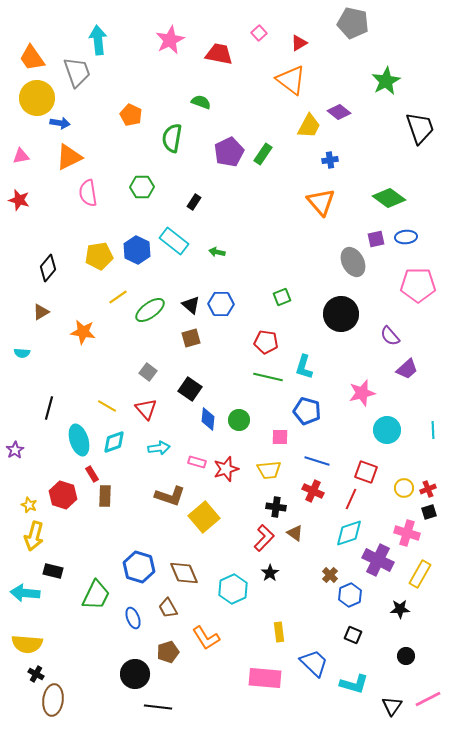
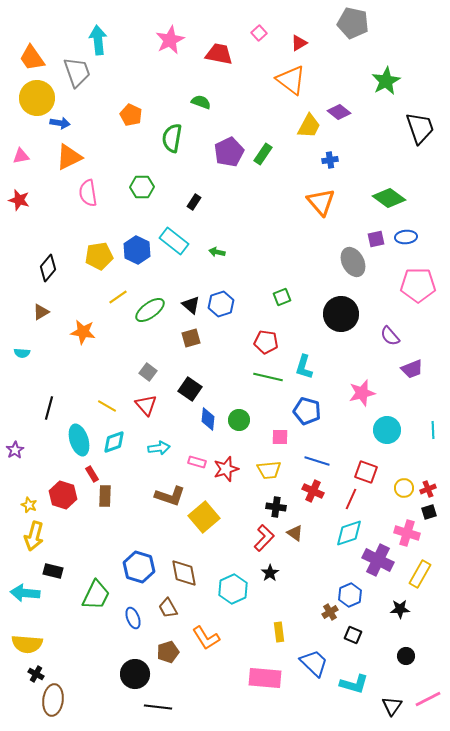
blue hexagon at (221, 304): rotated 20 degrees counterclockwise
purple trapezoid at (407, 369): moved 5 px right; rotated 20 degrees clockwise
red triangle at (146, 409): moved 4 px up
brown diamond at (184, 573): rotated 12 degrees clockwise
brown cross at (330, 575): moved 37 px down; rotated 14 degrees clockwise
